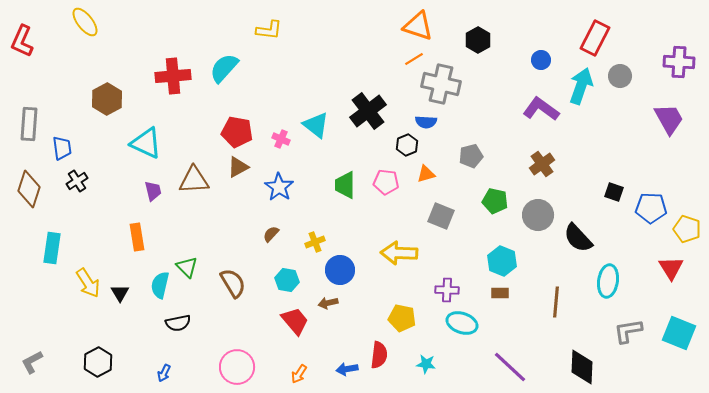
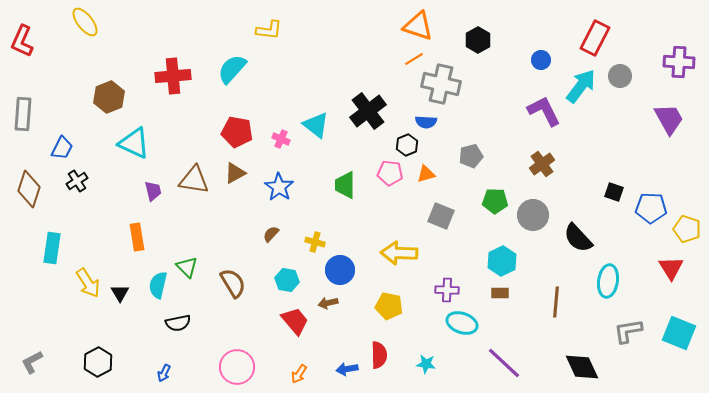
cyan semicircle at (224, 68): moved 8 px right, 1 px down
cyan arrow at (581, 86): rotated 18 degrees clockwise
brown hexagon at (107, 99): moved 2 px right, 2 px up; rotated 8 degrees clockwise
purple L-shape at (541, 109): moved 3 px right, 2 px down; rotated 27 degrees clockwise
gray rectangle at (29, 124): moved 6 px left, 10 px up
cyan triangle at (146, 143): moved 12 px left
blue trapezoid at (62, 148): rotated 35 degrees clockwise
brown triangle at (238, 167): moved 3 px left, 6 px down
brown triangle at (194, 180): rotated 12 degrees clockwise
pink pentagon at (386, 182): moved 4 px right, 9 px up
green pentagon at (495, 201): rotated 10 degrees counterclockwise
gray circle at (538, 215): moved 5 px left
yellow cross at (315, 242): rotated 36 degrees clockwise
cyan hexagon at (502, 261): rotated 12 degrees clockwise
cyan semicircle at (160, 285): moved 2 px left
yellow pentagon at (402, 318): moved 13 px left, 12 px up
red semicircle at (379, 355): rotated 8 degrees counterclockwise
purple line at (510, 367): moved 6 px left, 4 px up
black diamond at (582, 367): rotated 27 degrees counterclockwise
